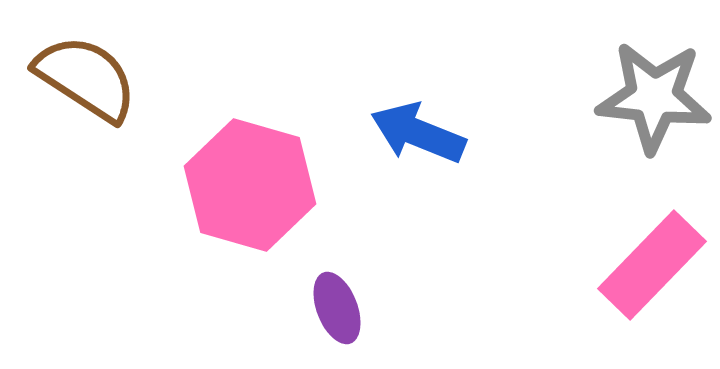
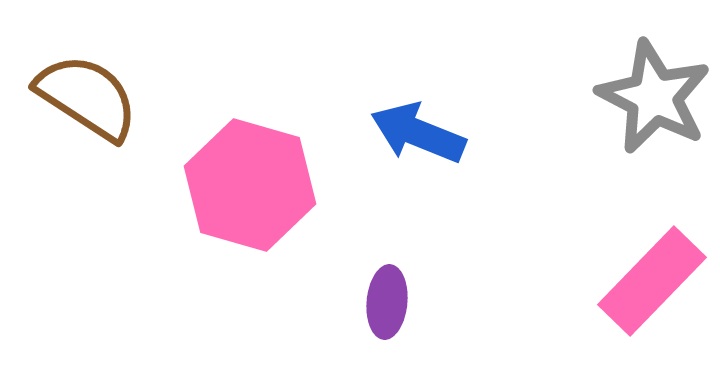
brown semicircle: moved 1 px right, 19 px down
gray star: rotated 21 degrees clockwise
pink rectangle: moved 16 px down
purple ellipse: moved 50 px right, 6 px up; rotated 26 degrees clockwise
